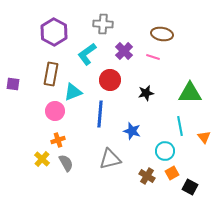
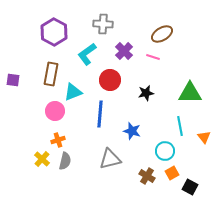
brown ellipse: rotated 40 degrees counterclockwise
purple square: moved 4 px up
gray semicircle: moved 1 px left, 2 px up; rotated 42 degrees clockwise
